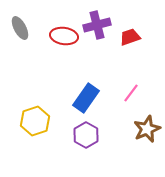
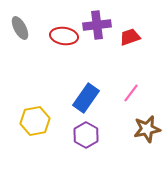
purple cross: rotated 8 degrees clockwise
yellow hexagon: rotated 8 degrees clockwise
brown star: rotated 12 degrees clockwise
